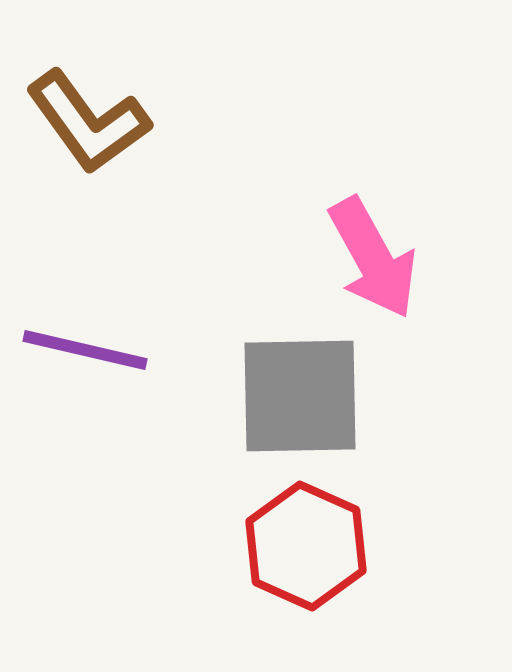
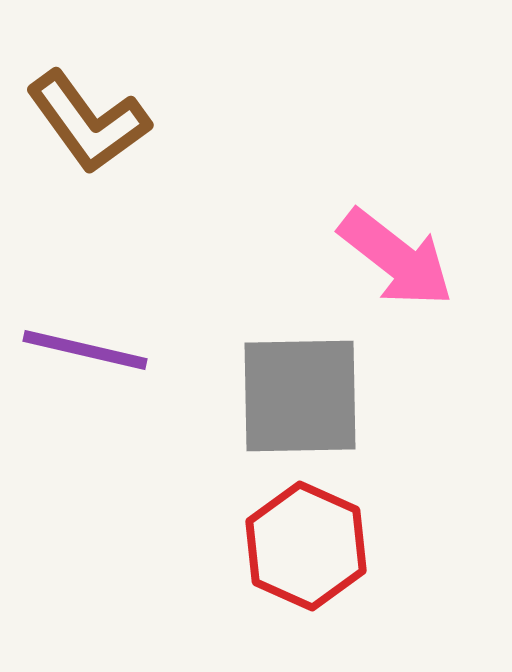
pink arrow: moved 23 px right; rotated 23 degrees counterclockwise
